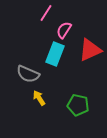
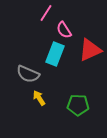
pink semicircle: rotated 66 degrees counterclockwise
green pentagon: rotated 10 degrees counterclockwise
